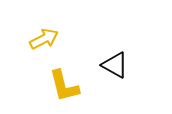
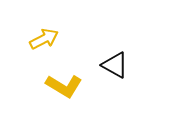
yellow L-shape: rotated 45 degrees counterclockwise
